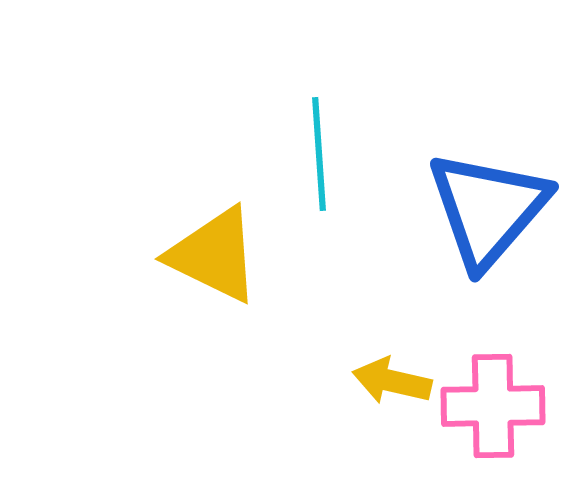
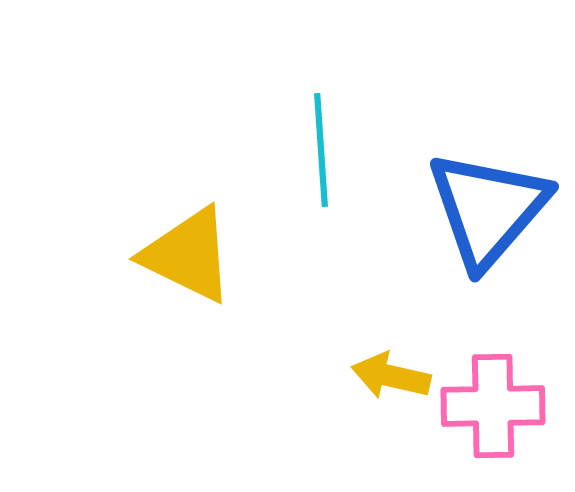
cyan line: moved 2 px right, 4 px up
yellow triangle: moved 26 px left
yellow arrow: moved 1 px left, 5 px up
